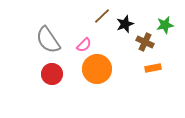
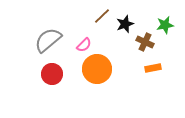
gray semicircle: rotated 84 degrees clockwise
